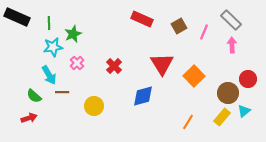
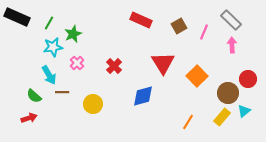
red rectangle: moved 1 px left, 1 px down
green line: rotated 32 degrees clockwise
red triangle: moved 1 px right, 1 px up
orange square: moved 3 px right
yellow circle: moved 1 px left, 2 px up
